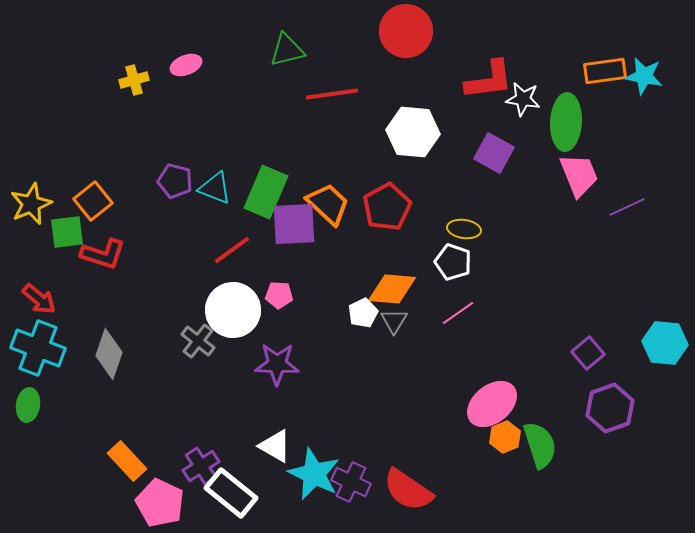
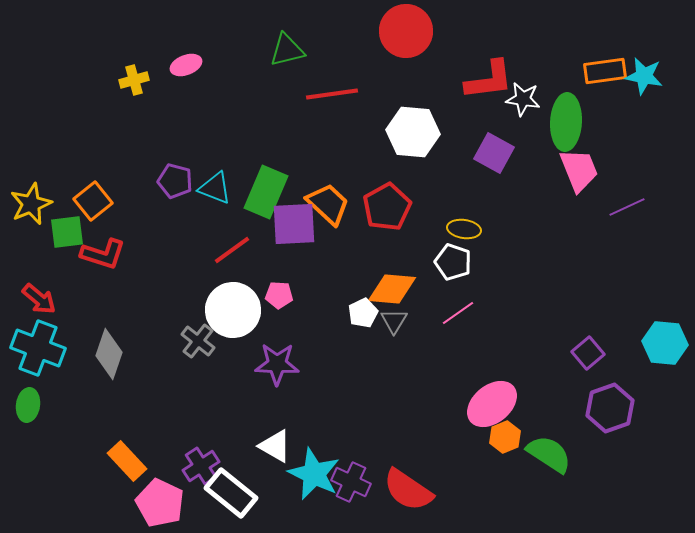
pink trapezoid at (579, 175): moved 5 px up
green semicircle at (540, 445): moved 9 px right, 9 px down; rotated 39 degrees counterclockwise
